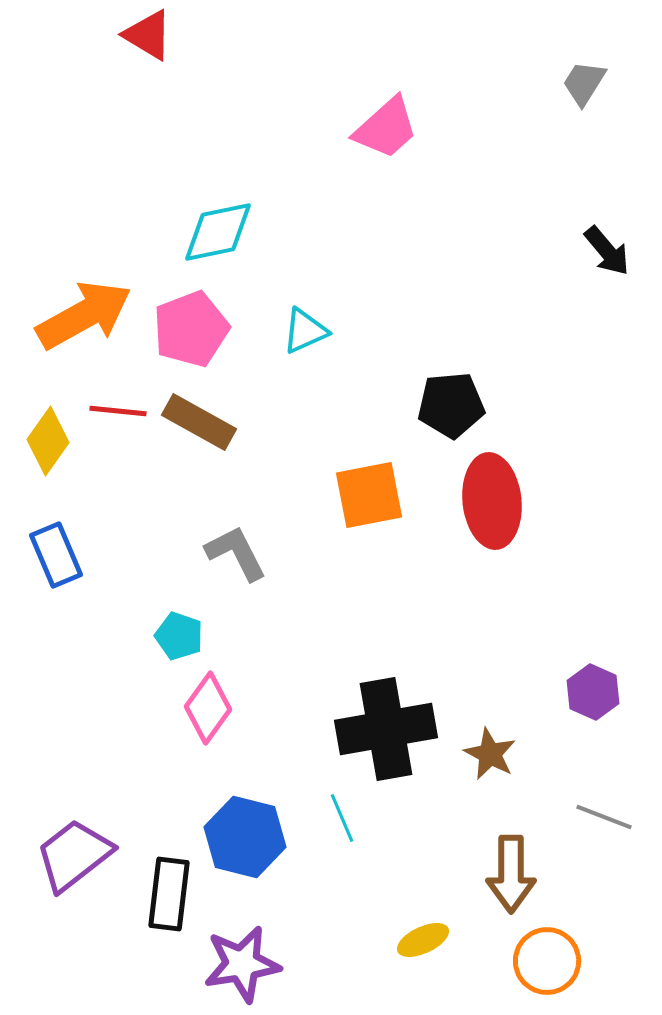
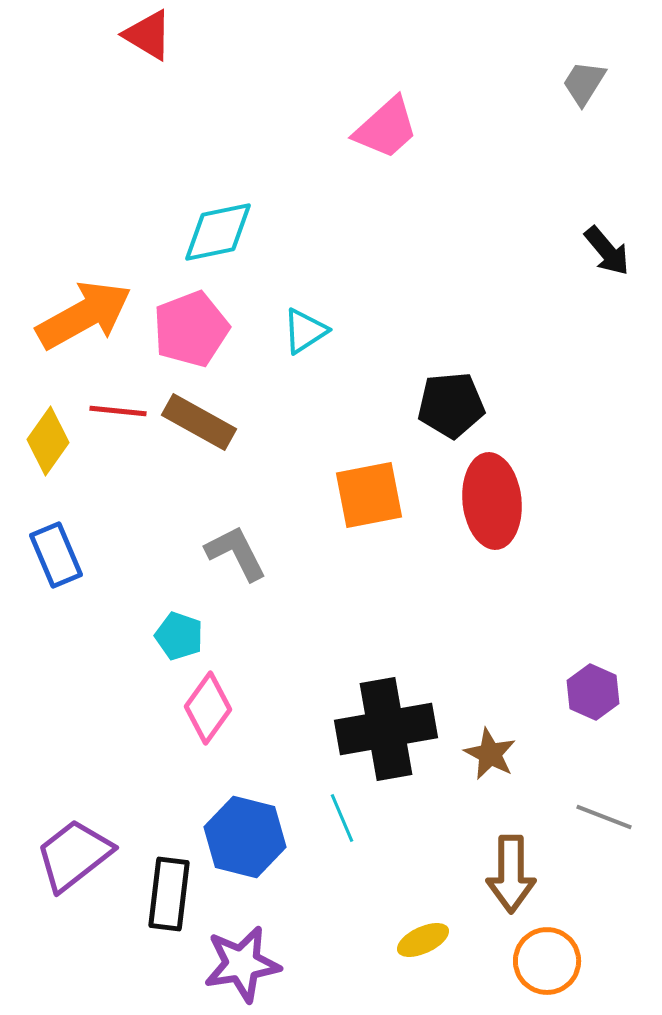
cyan triangle: rotated 9 degrees counterclockwise
